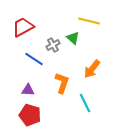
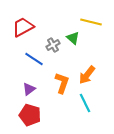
yellow line: moved 2 px right, 1 px down
orange arrow: moved 5 px left, 6 px down
purple triangle: moved 1 px right, 1 px up; rotated 40 degrees counterclockwise
